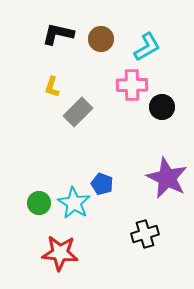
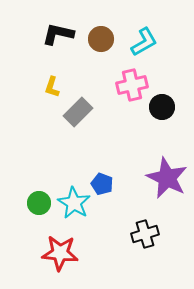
cyan L-shape: moved 3 px left, 5 px up
pink cross: rotated 12 degrees counterclockwise
